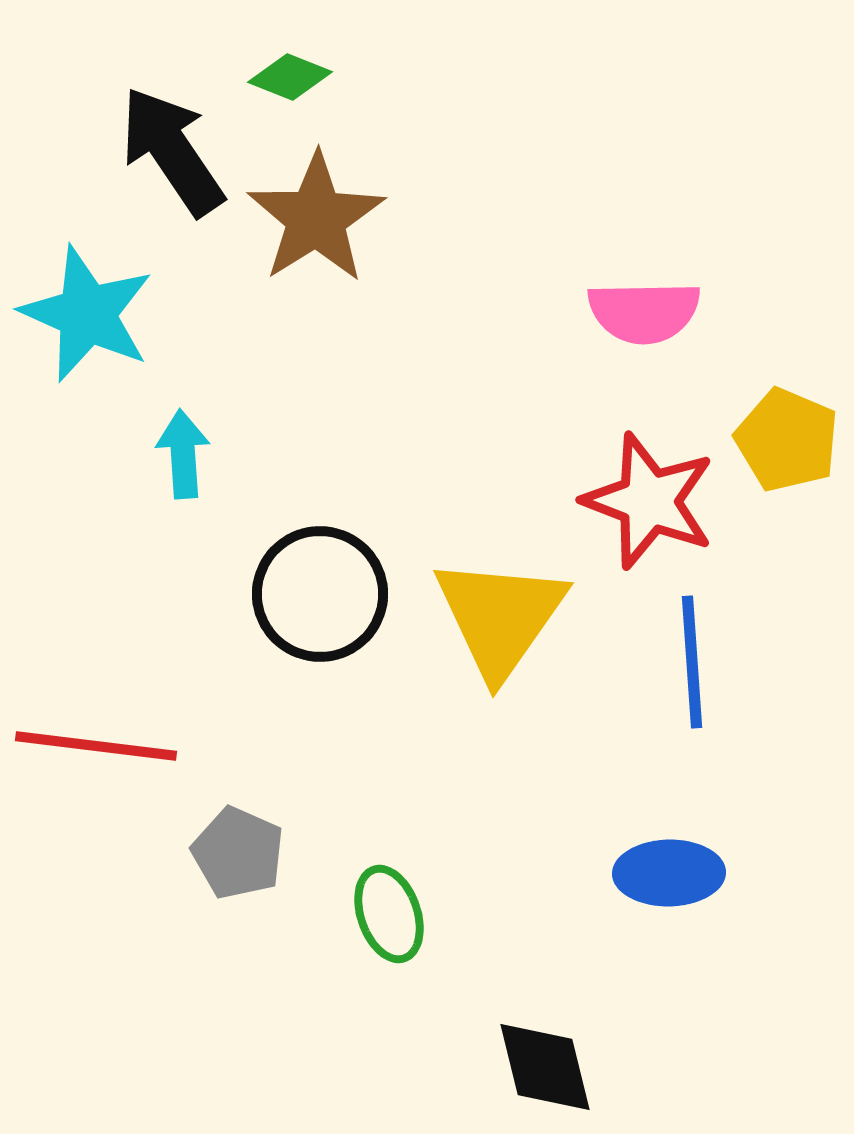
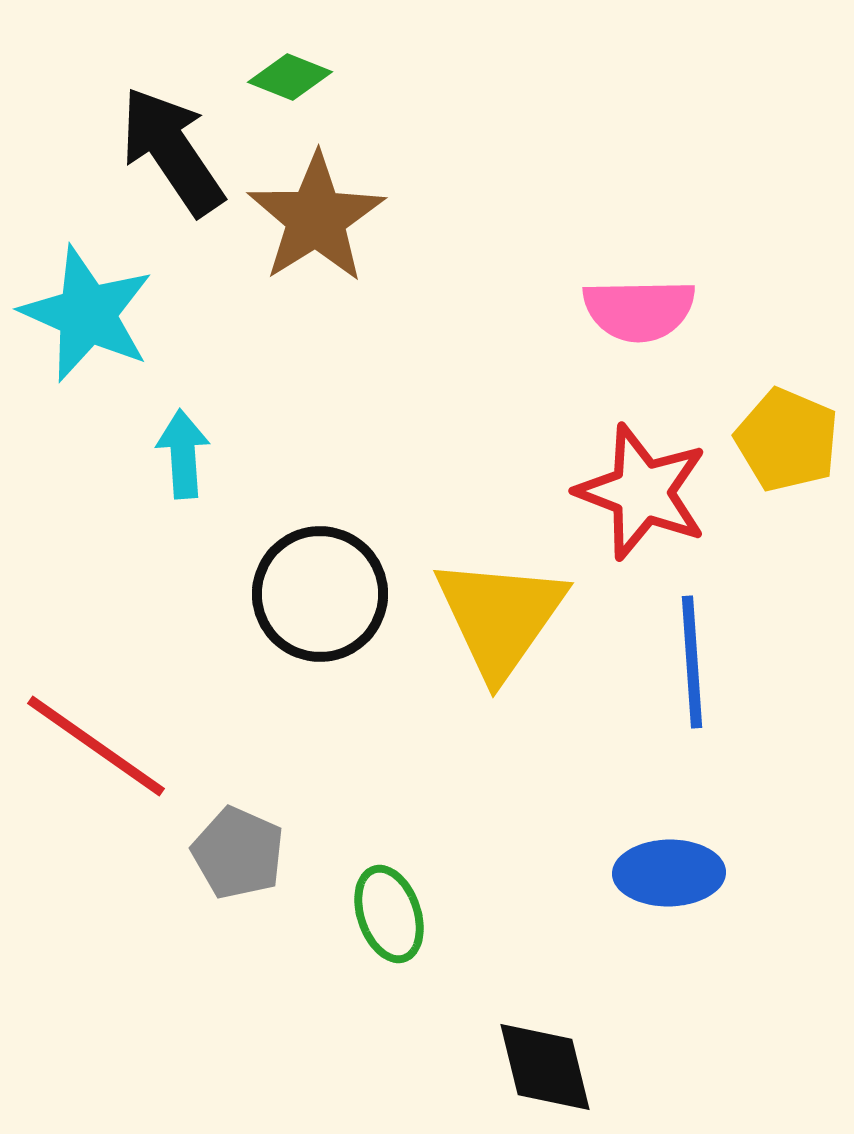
pink semicircle: moved 5 px left, 2 px up
red star: moved 7 px left, 9 px up
red line: rotated 28 degrees clockwise
